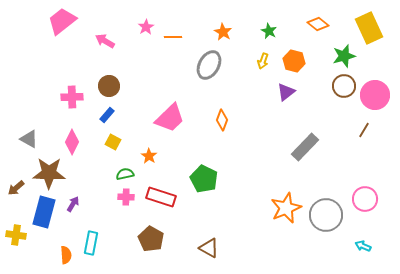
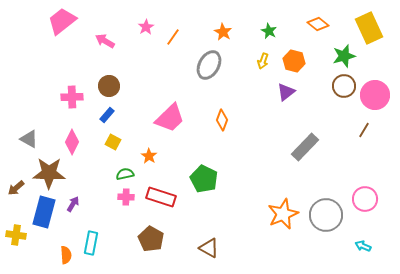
orange line at (173, 37): rotated 54 degrees counterclockwise
orange star at (286, 208): moved 3 px left, 6 px down
